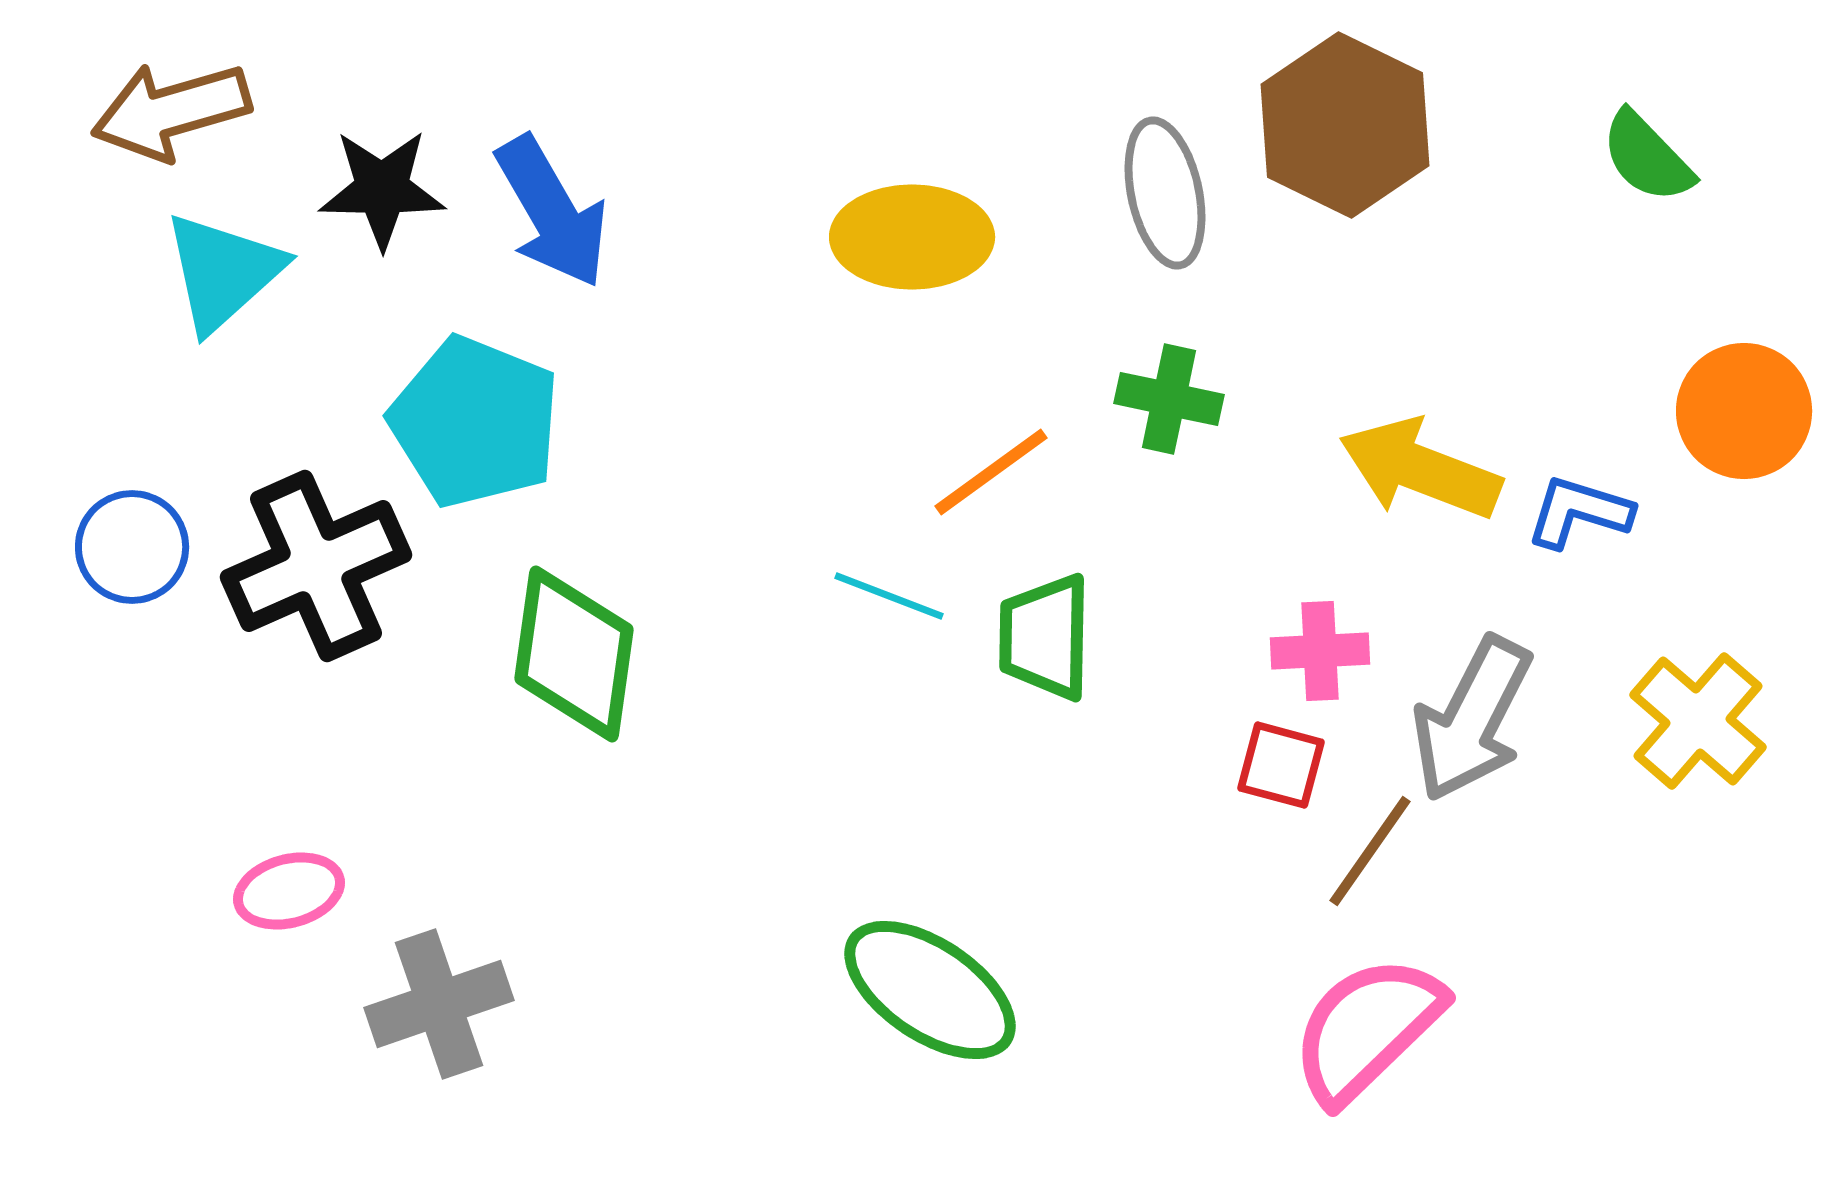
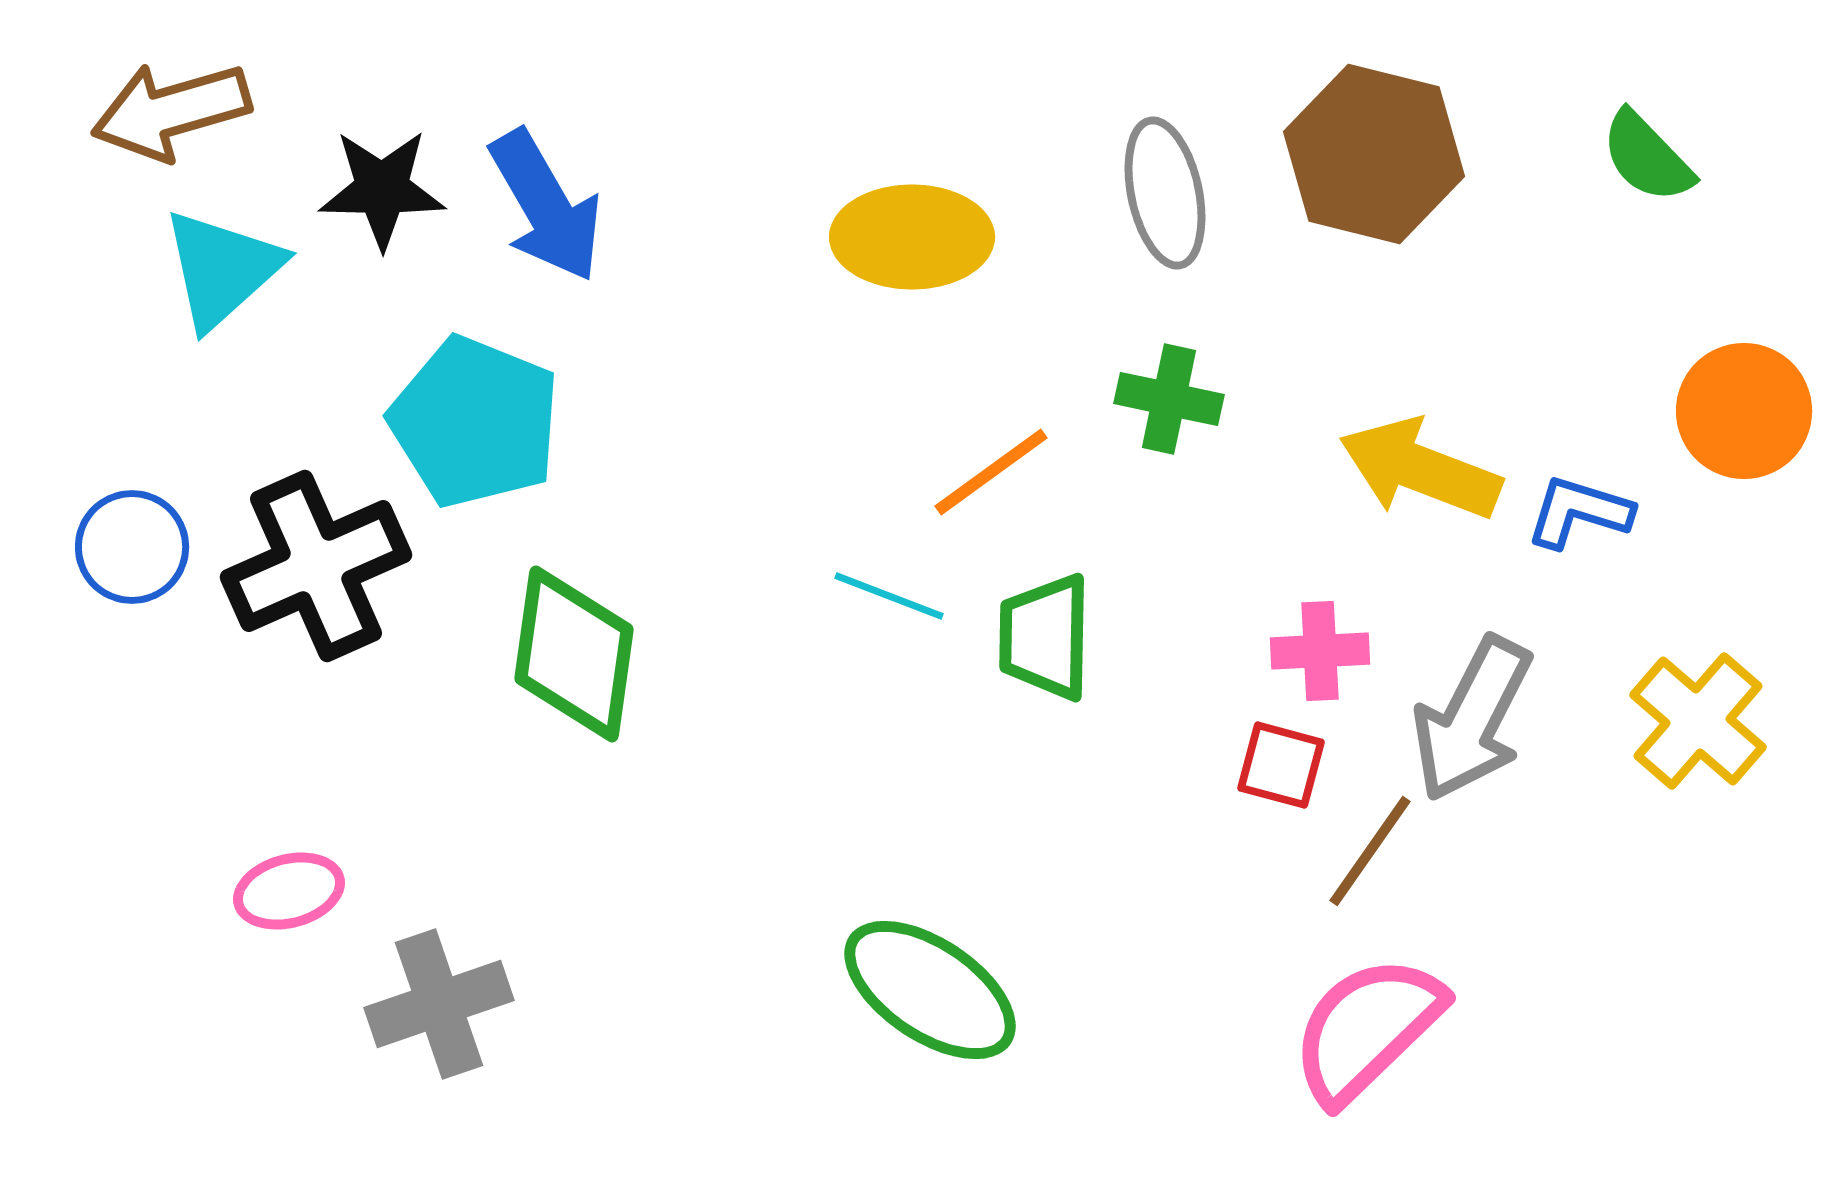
brown hexagon: moved 29 px right, 29 px down; rotated 12 degrees counterclockwise
blue arrow: moved 6 px left, 6 px up
cyan triangle: moved 1 px left, 3 px up
